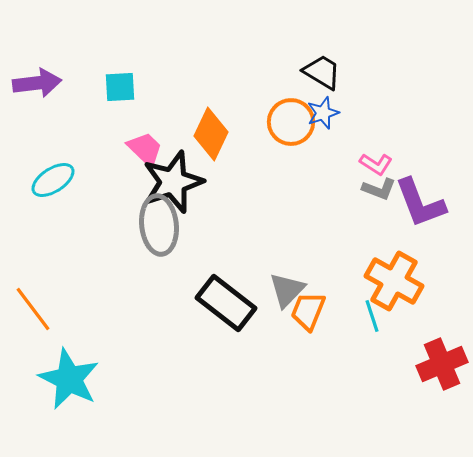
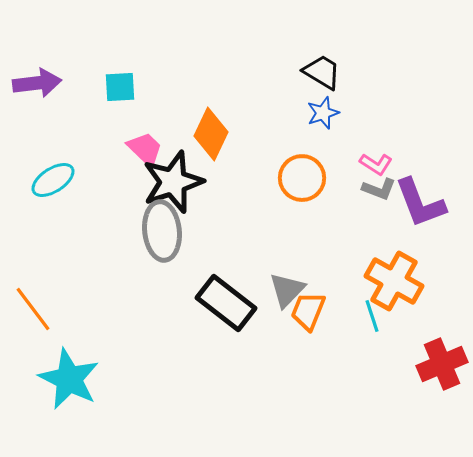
orange circle: moved 11 px right, 56 px down
gray ellipse: moved 3 px right, 6 px down
